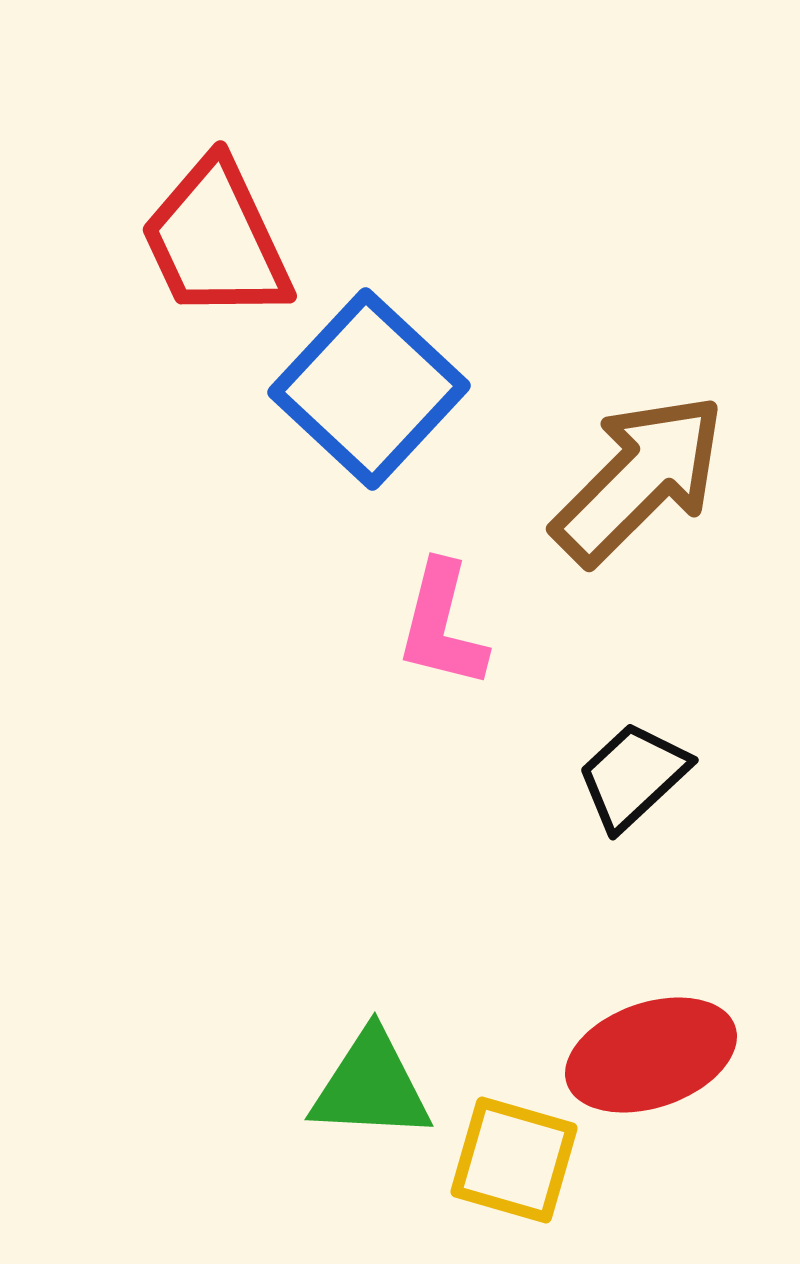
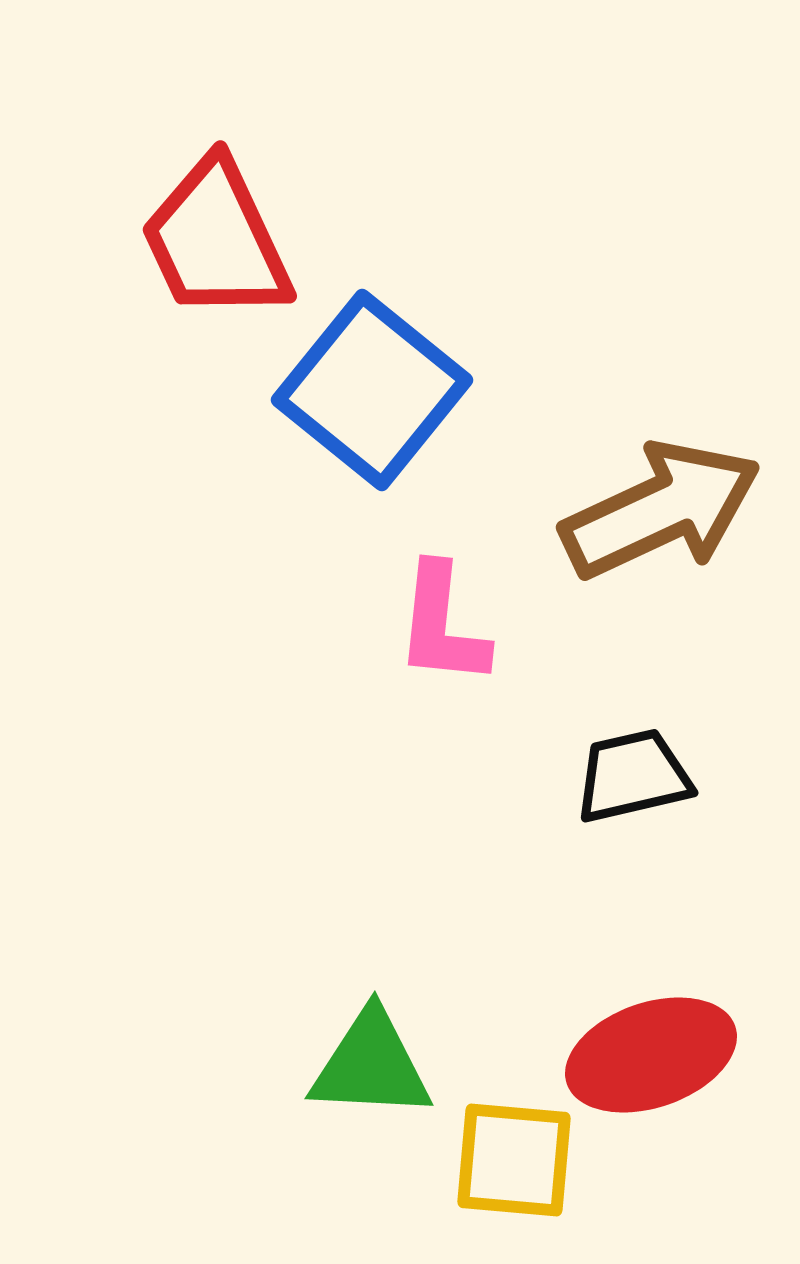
blue square: moved 3 px right, 1 px down; rotated 4 degrees counterclockwise
brown arrow: moved 22 px right, 31 px down; rotated 20 degrees clockwise
pink L-shape: rotated 8 degrees counterclockwise
black trapezoid: rotated 30 degrees clockwise
green triangle: moved 21 px up
yellow square: rotated 11 degrees counterclockwise
